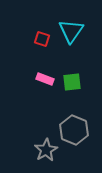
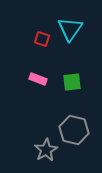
cyan triangle: moved 1 px left, 2 px up
pink rectangle: moved 7 px left
gray hexagon: rotated 8 degrees counterclockwise
